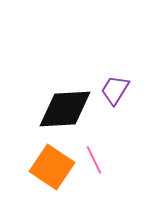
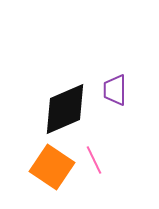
purple trapezoid: rotated 32 degrees counterclockwise
black diamond: rotated 20 degrees counterclockwise
